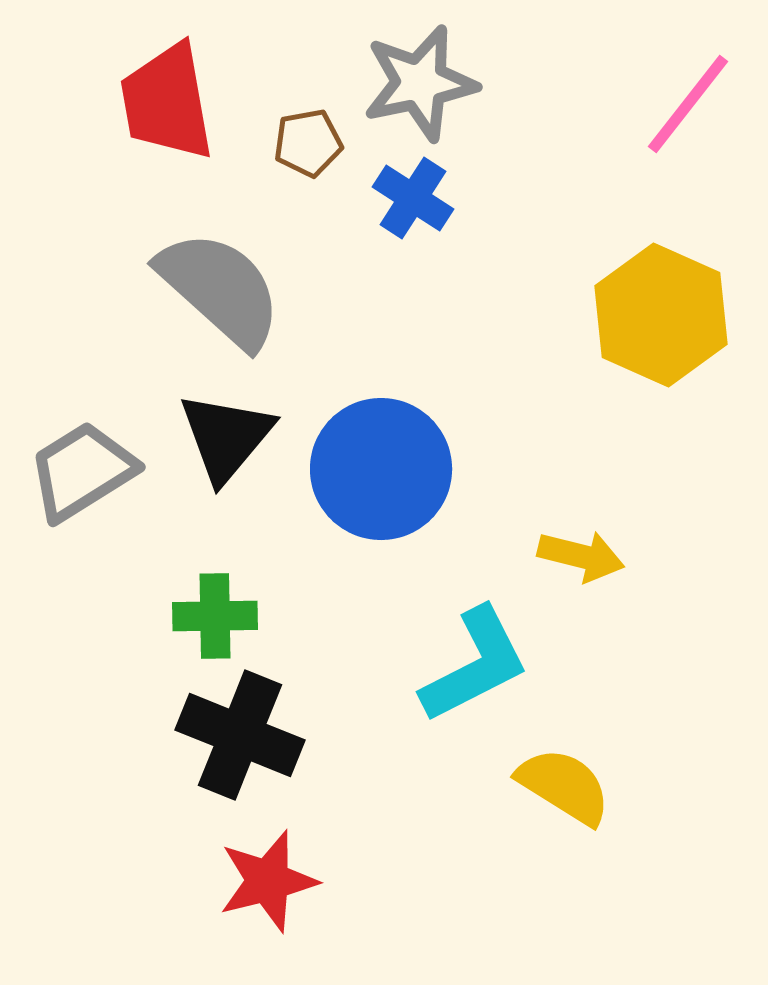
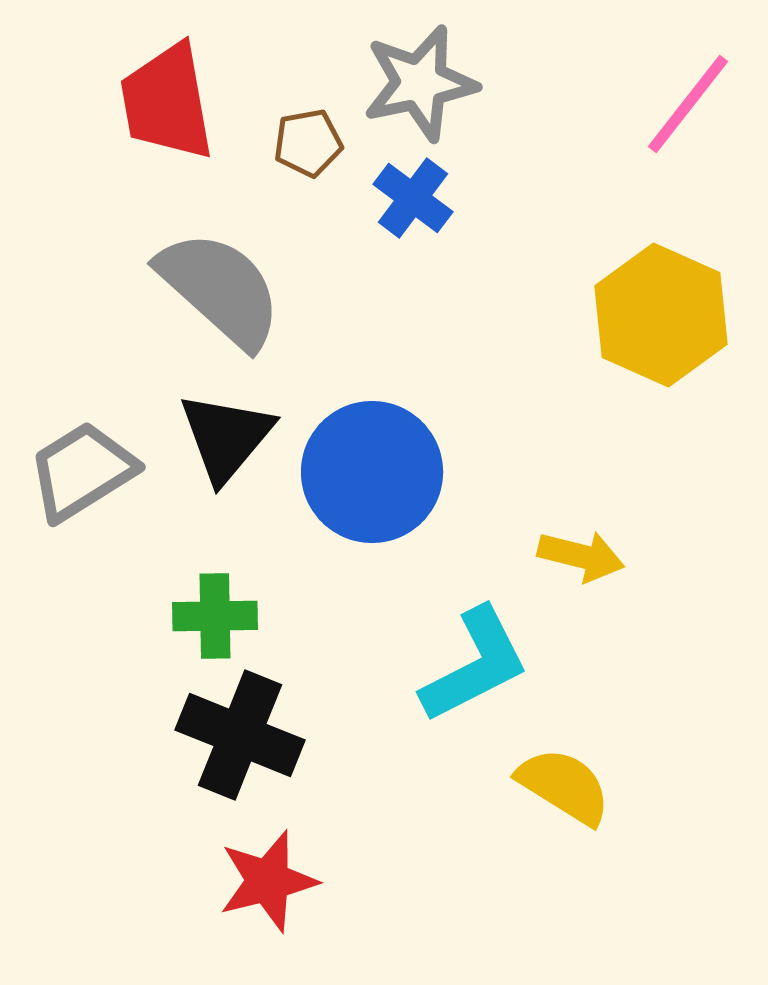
blue cross: rotated 4 degrees clockwise
blue circle: moved 9 px left, 3 px down
